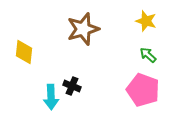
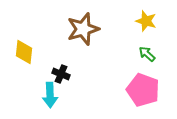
green arrow: moved 1 px left, 1 px up
black cross: moved 11 px left, 12 px up
cyan arrow: moved 1 px left, 2 px up
